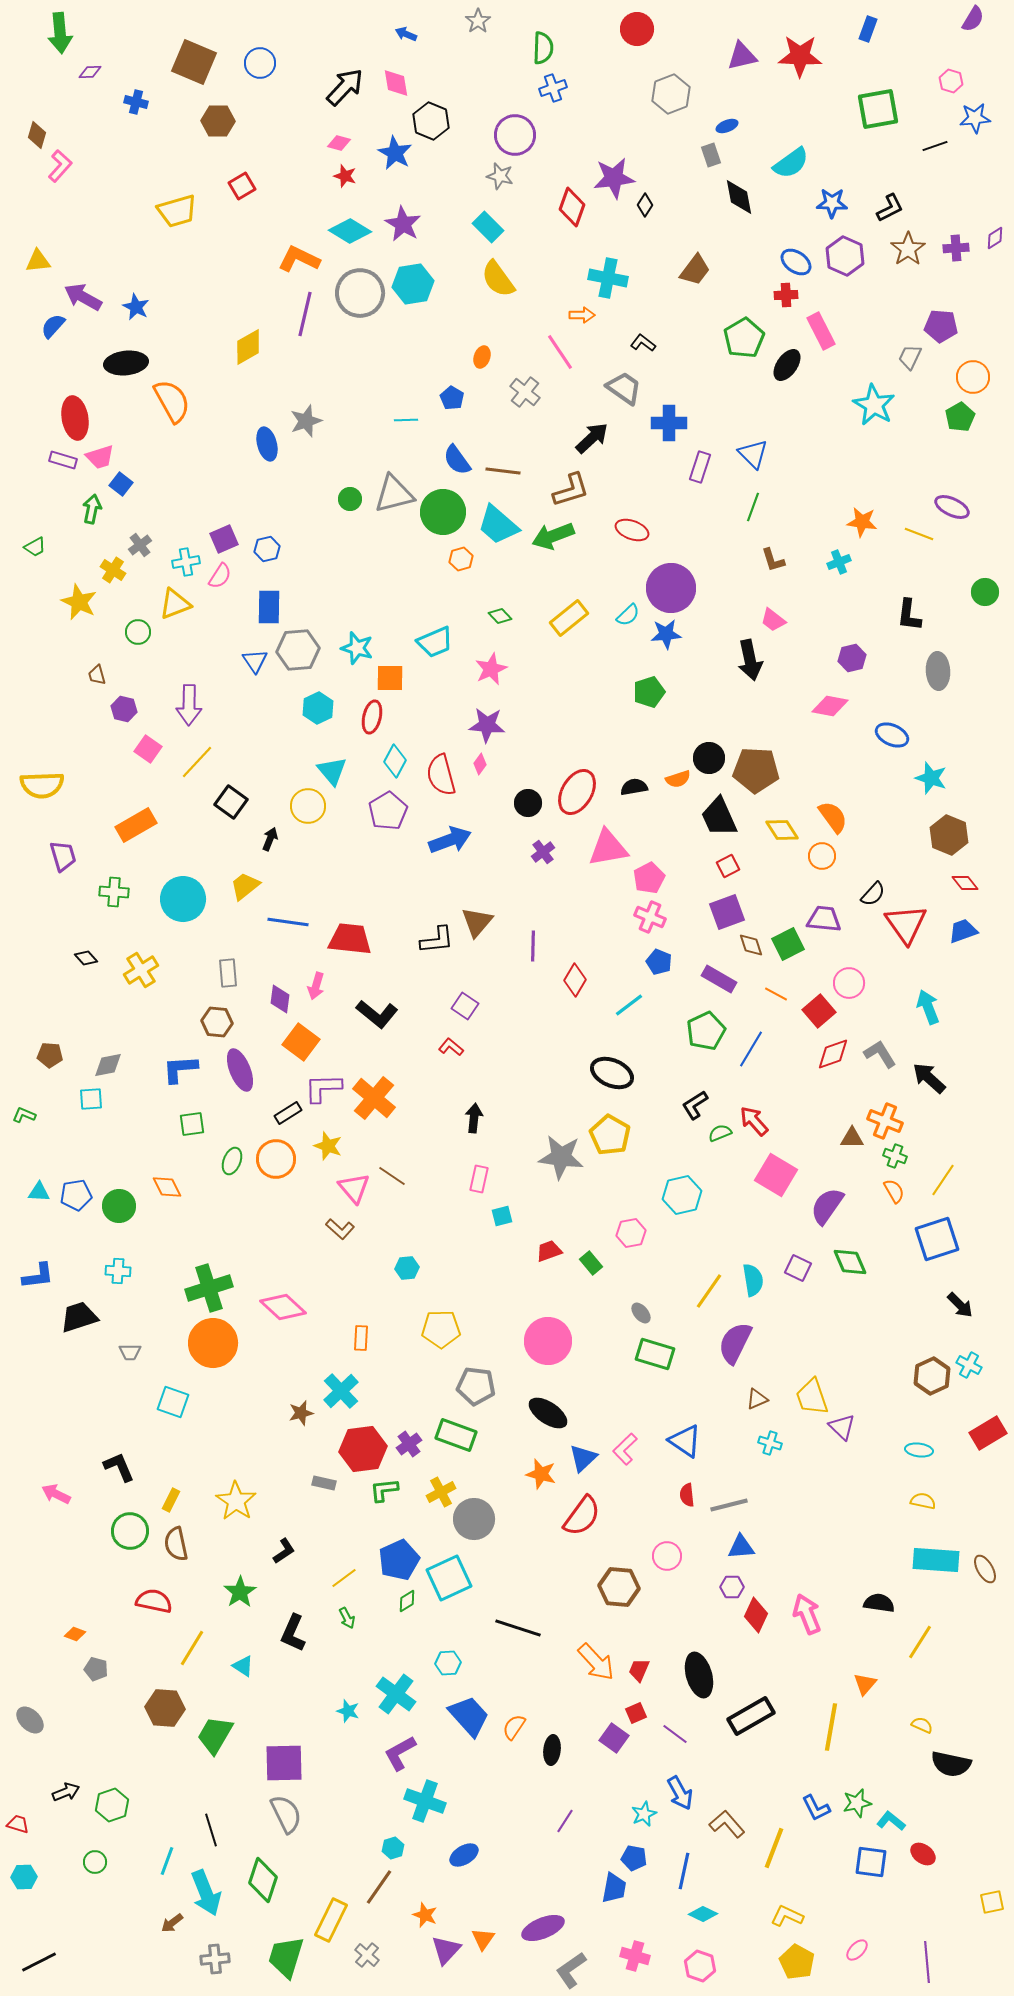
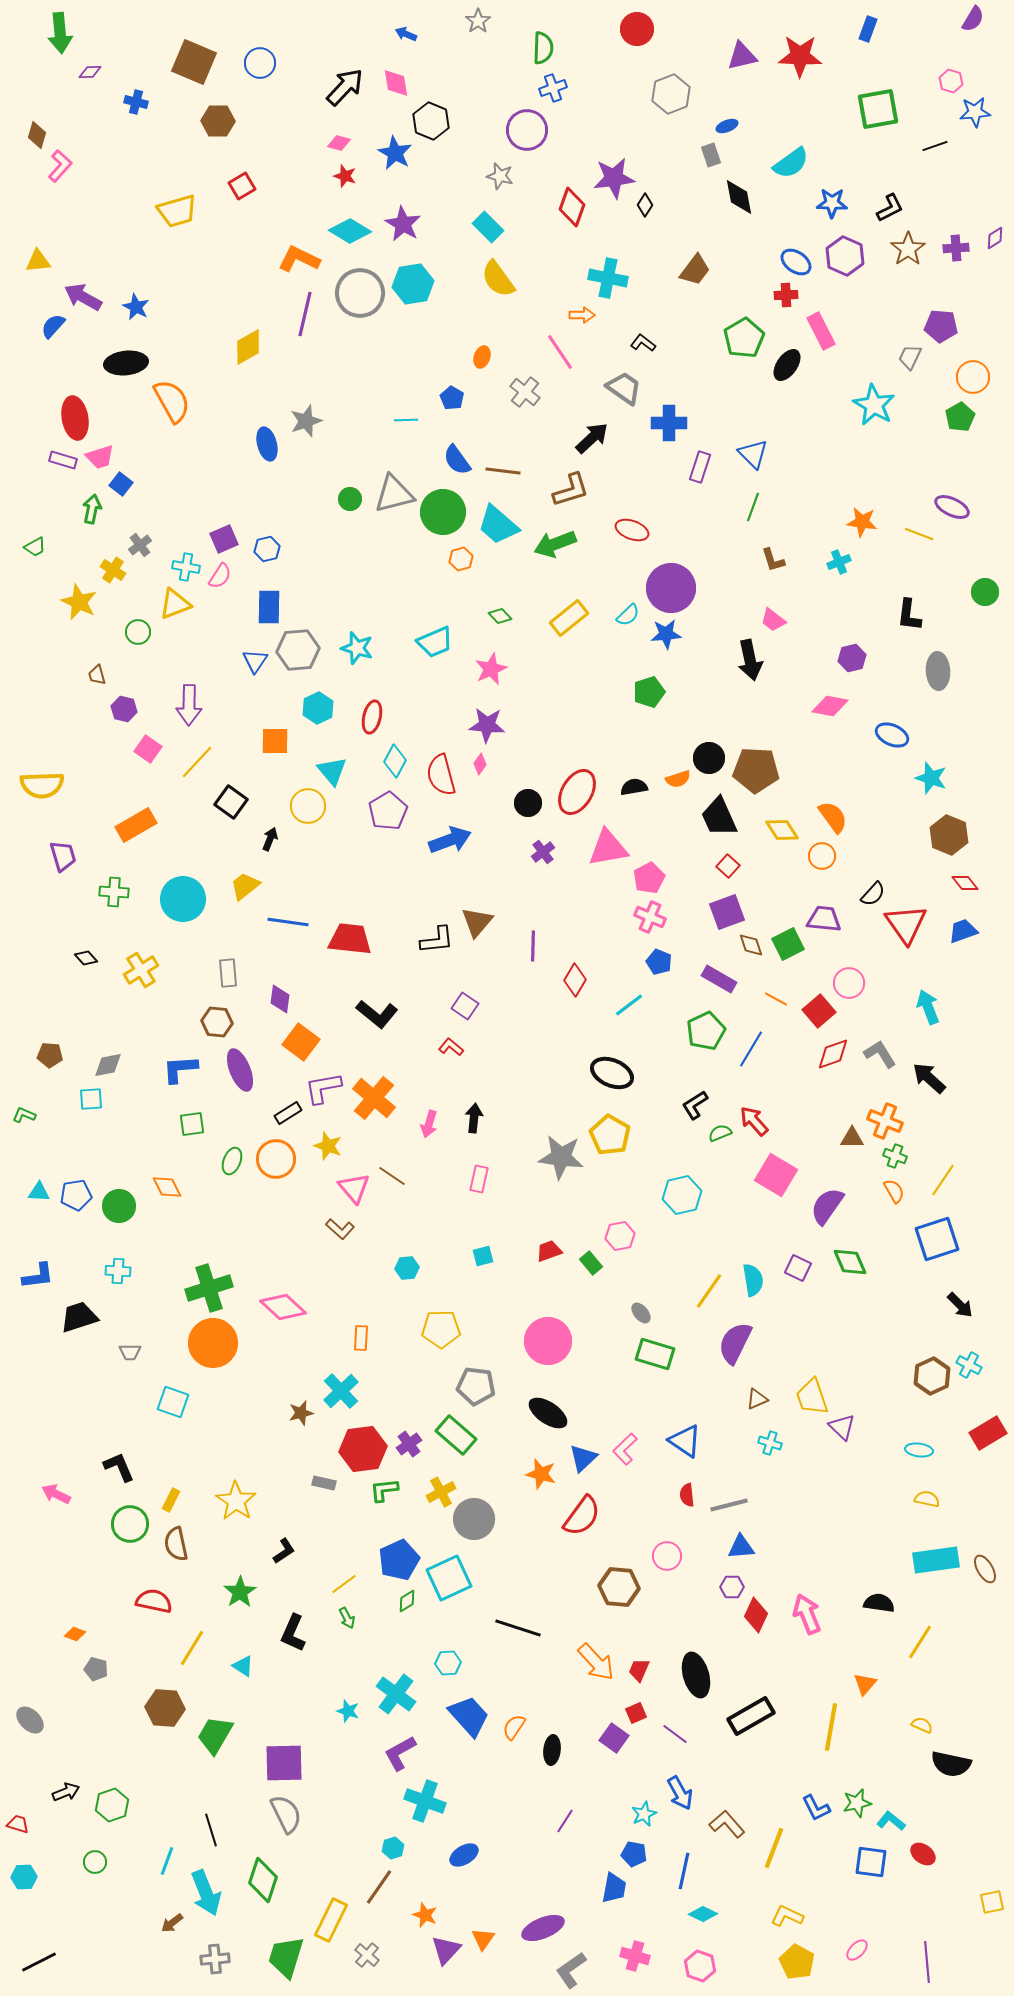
blue star at (975, 118): moved 6 px up
purple circle at (515, 135): moved 12 px right, 5 px up
green arrow at (553, 536): moved 2 px right, 8 px down
cyan cross at (186, 562): moved 5 px down; rotated 20 degrees clockwise
blue triangle at (255, 661): rotated 8 degrees clockwise
orange square at (390, 678): moved 115 px left, 63 px down
red square at (728, 866): rotated 20 degrees counterclockwise
pink arrow at (316, 986): moved 113 px right, 138 px down
orange line at (776, 994): moved 5 px down
purple L-shape at (323, 1088): rotated 9 degrees counterclockwise
cyan square at (502, 1216): moved 19 px left, 40 px down
pink hexagon at (631, 1233): moved 11 px left, 3 px down
green rectangle at (456, 1435): rotated 21 degrees clockwise
yellow semicircle at (923, 1501): moved 4 px right, 2 px up
green circle at (130, 1531): moved 7 px up
cyan rectangle at (936, 1560): rotated 12 degrees counterclockwise
yellow line at (344, 1578): moved 6 px down
black ellipse at (699, 1675): moved 3 px left
blue pentagon at (634, 1858): moved 4 px up
